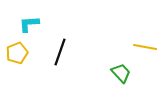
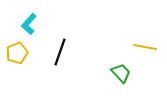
cyan L-shape: rotated 45 degrees counterclockwise
